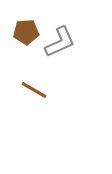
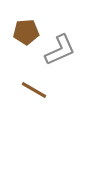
gray L-shape: moved 8 px down
